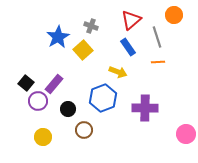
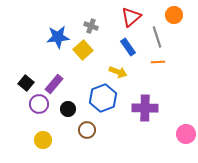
red triangle: moved 3 px up
blue star: rotated 25 degrees clockwise
purple circle: moved 1 px right, 3 px down
brown circle: moved 3 px right
yellow circle: moved 3 px down
